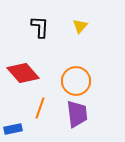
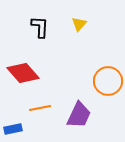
yellow triangle: moved 1 px left, 2 px up
orange circle: moved 32 px right
orange line: rotated 60 degrees clockwise
purple trapezoid: moved 2 px right, 1 px down; rotated 32 degrees clockwise
